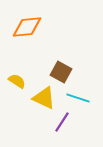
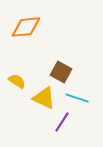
orange diamond: moved 1 px left
cyan line: moved 1 px left
